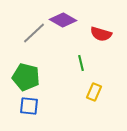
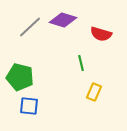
purple diamond: rotated 12 degrees counterclockwise
gray line: moved 4 px left, 6 px up
green pentagon: moved 6 px left
